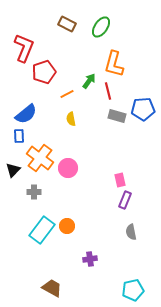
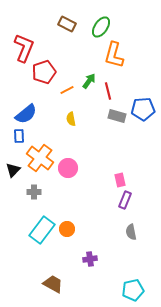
orange L-shape: moved 9 px up
orange line: moved 4 px up
orange circle: moved 3 px down
brown trapezoid: moved 1 px right, 4 px up
